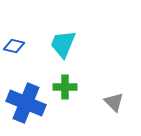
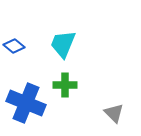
blue diamond: rotated 25 degrees clockwise
green cross: moved 2 px up
gray triangle: moved 11 px down
